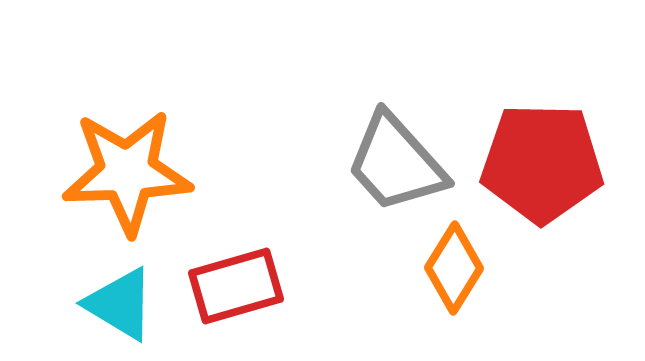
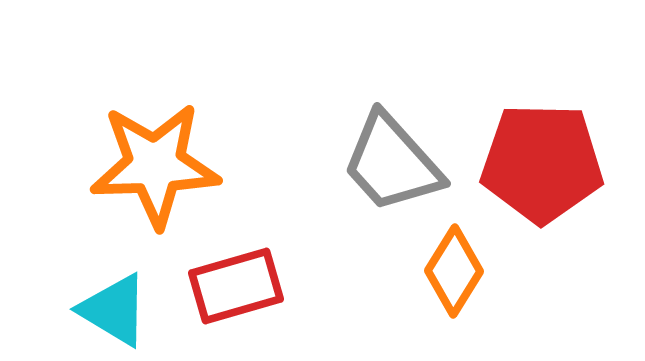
gray trapezoid: moved 4 px left
orange star: moved 28 px right, 7 px up
orange diamond: moved 3 px down
cyan triangle: moved 6 px left, 6 px down
